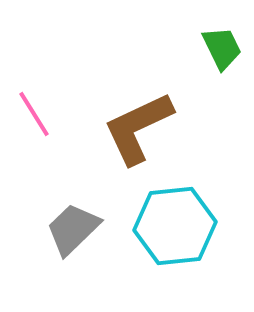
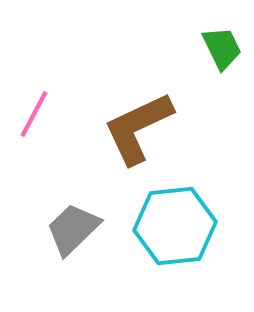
pink line: rotated 60 degrees clockwise
